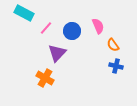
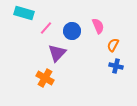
cyan rectangle: rotated 12 degrees counterclockwise
orange semicircle: rotated 64 degrees clockwise
